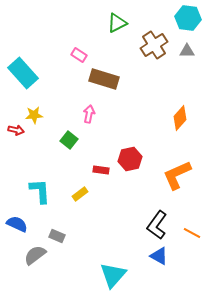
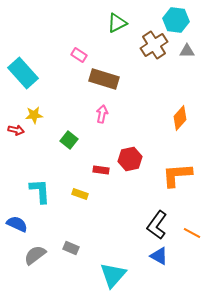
cyan hexagon: moved 12 px left, 2 px down
pink arrow: moved 13 px right
orange L-shape: rotated 20 degrees clockwise
yellow rectangle: rotated 56 degrees clockwise
gray rectangle: moved 14 px right, 12 px down
